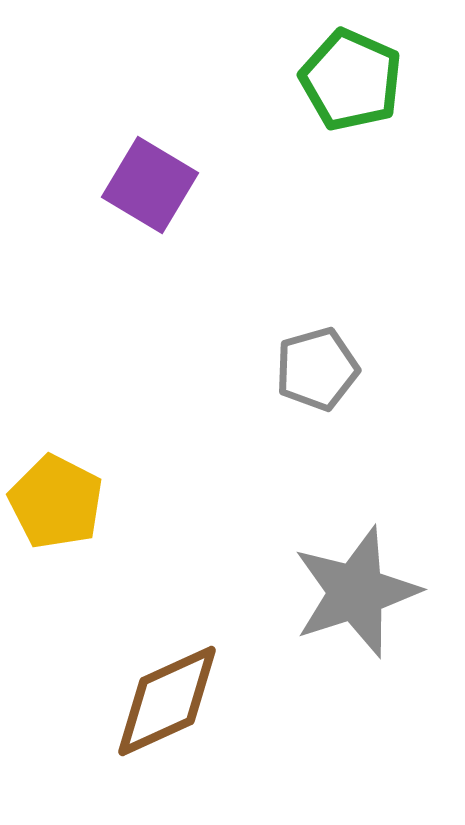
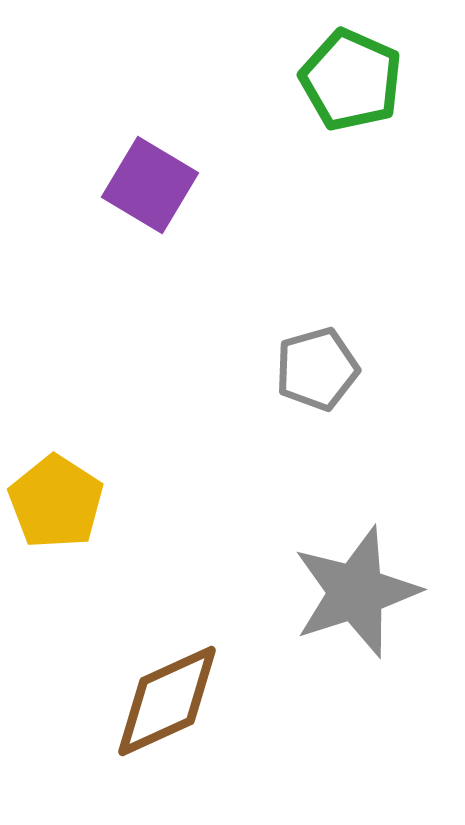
yellow pentagon: rotated 6 degrees clockwise
